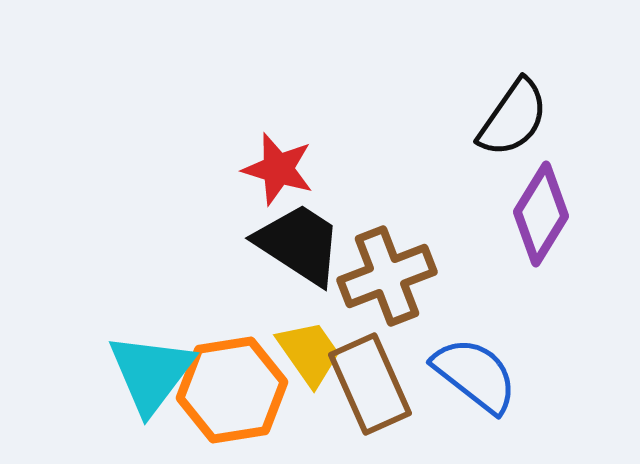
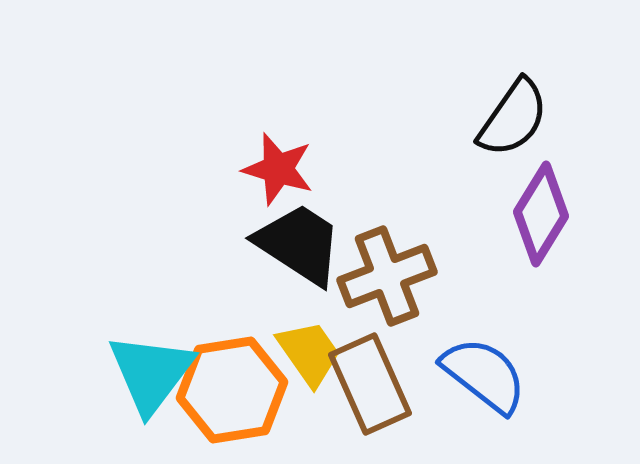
blue semicircle: moved 9 px right
